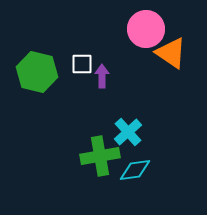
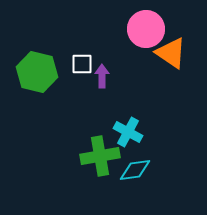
cyan cross: rotated 20 degrees counterclockwise
